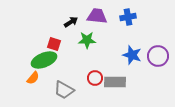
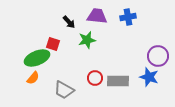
black arrow: moved 2 px left; rotated 80 degrees clockwise
green star: rotated 12 degrees counterclockwise
red square: moved 1 px left
blue star: moved 17 px right, 22 px down
green ellipse: moved 7 px left, 2 px up
gray rectangle: moved 3 px right, 1 px up
